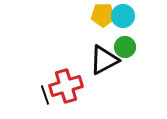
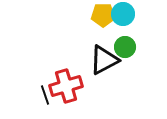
cyan circle: moved 2 px up
